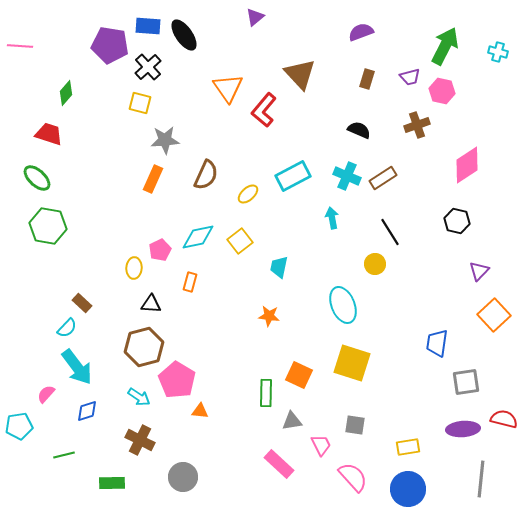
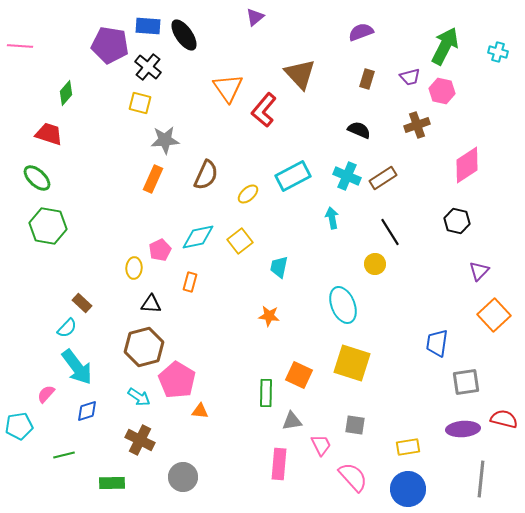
black cross at (148, 67): rotated 8 degrees counterclockwise
pink rectangle at (279, 464): rotated 52 degrees clockwise
